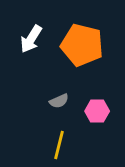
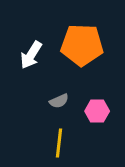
white arrow: moved 16 px down
orange pentagon: rotated 12 degrees counterclockwise
yellow line: moved 2 px up; rotated 8 degrees counterclockwise
